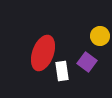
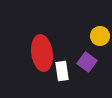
red ellipse: moved 1 px left; rotated 28 degrees counterclockwise
